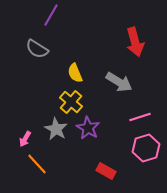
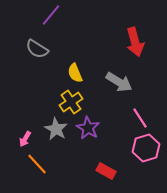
purple line: rotated 10 degrees clockwise
yellow cross: rotated 15 degrees clockwise
pink line: moved 1 px down; rotated 75 degrees clockwise
